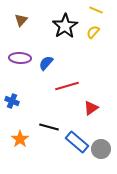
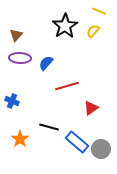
yellow line: moved 3 px right, 1 px down
brown triangle: moved 5 px left, 15 px down
yellow semicircle: moved 1 px up
